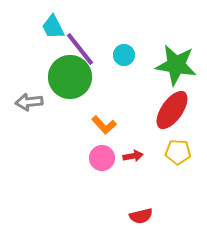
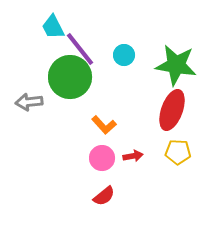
red ellipse: rotated 15 degrees counterclockwise
red semicircle: moved 37 px left, 20 px up; rotated 25 degrees counterclockwise
